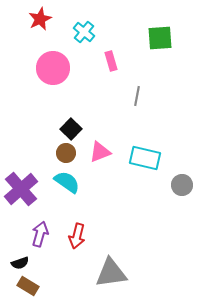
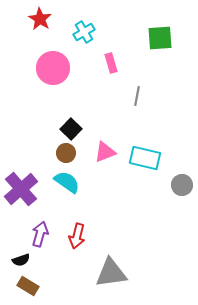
red star: rotated 15 degrees counterclockwise
cyan cross: rotated 20 degrees clockwise
pink rectangle: moved 2 px down
pink triangle: moved 5 px right
black semicircle: moved 1 px right, 3 px up
